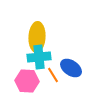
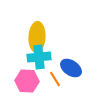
orange line: moved 2 px right, 4 px down
